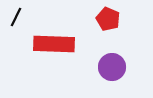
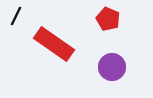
black line: moved 1 px up
red rectangle: rotated 33 degrees clockwise
